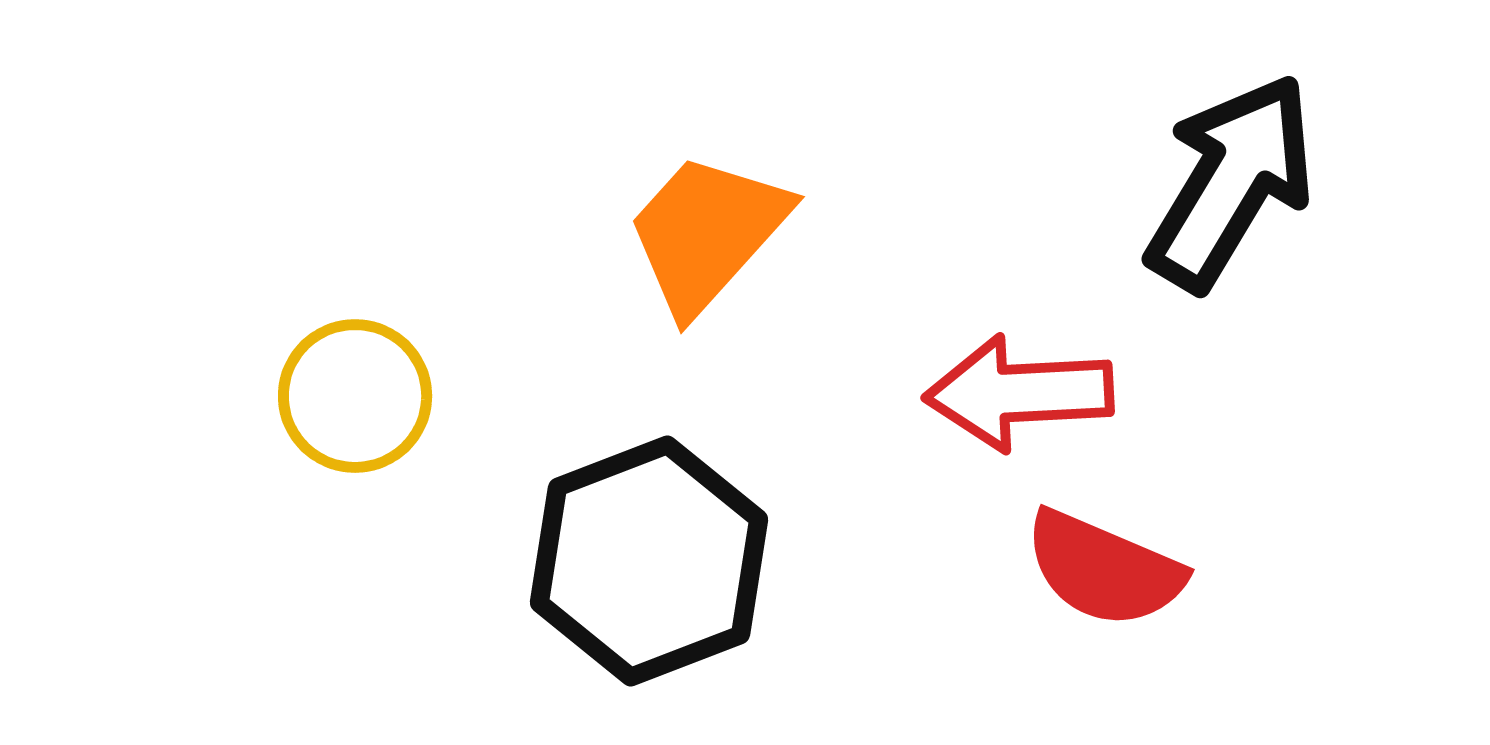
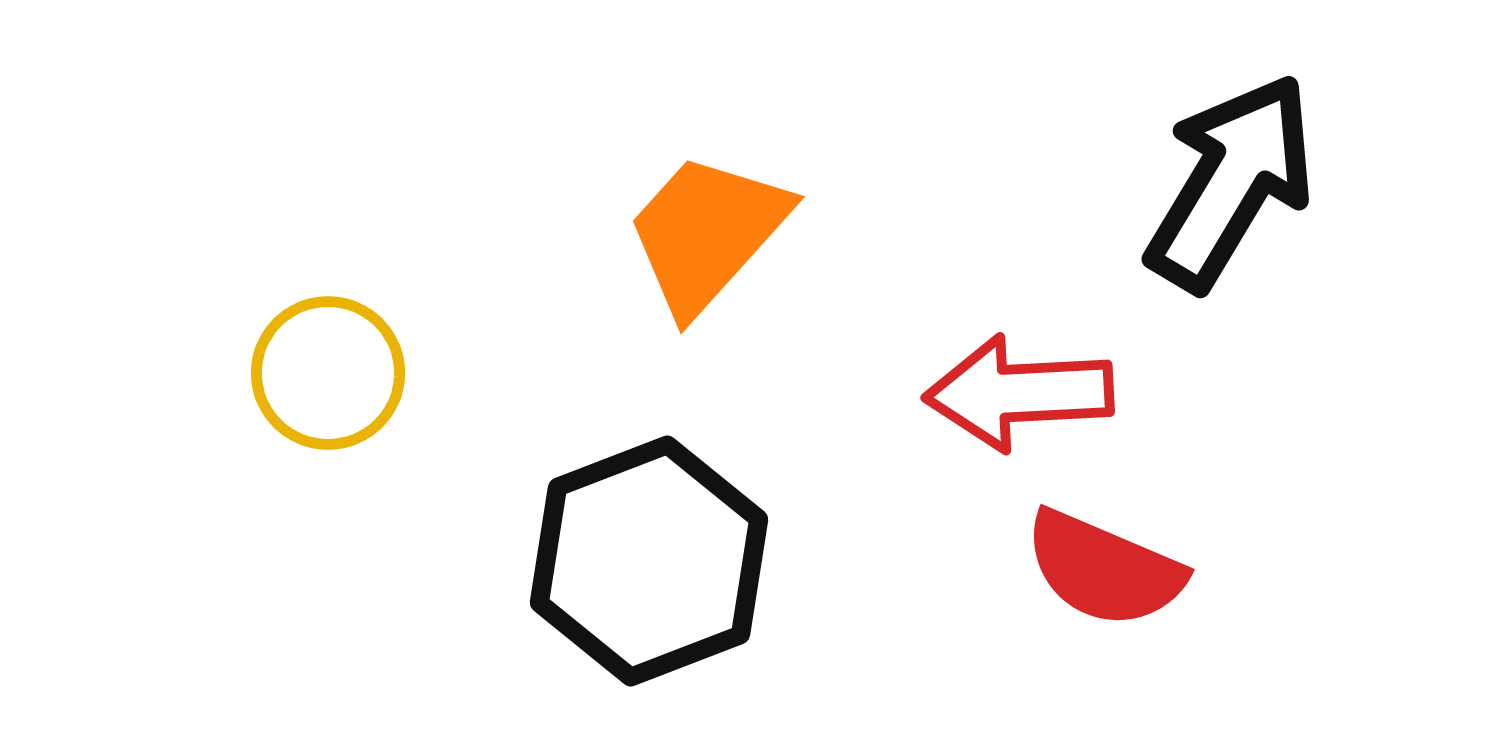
yellow circle: moved 27 px left, 23 px up
